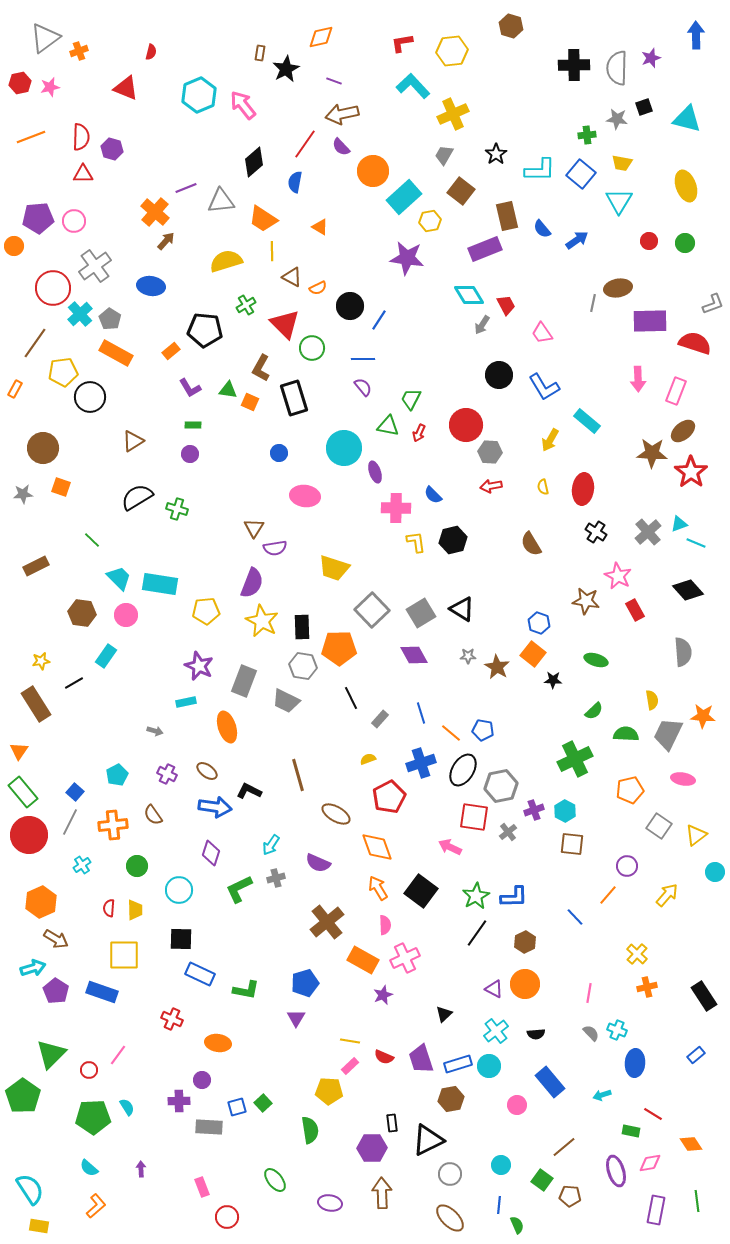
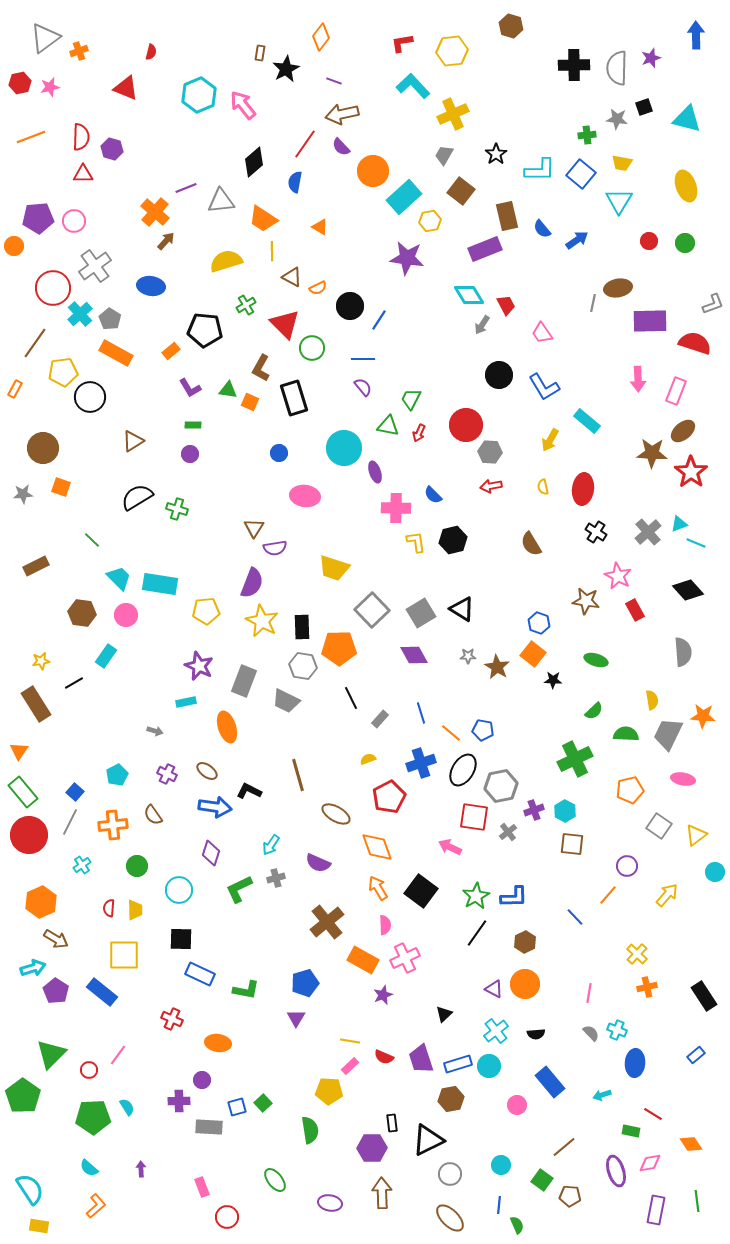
orange diamond at (321, 37): rotated 40 degrees counterclockwise
blue rectangle at (102, 992): rotated 20 degrees clockwise
